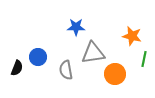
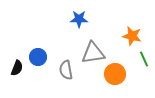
blue star: moved 3 px right, 8 px up
green line: rotated 35 degrees counterclockwise
